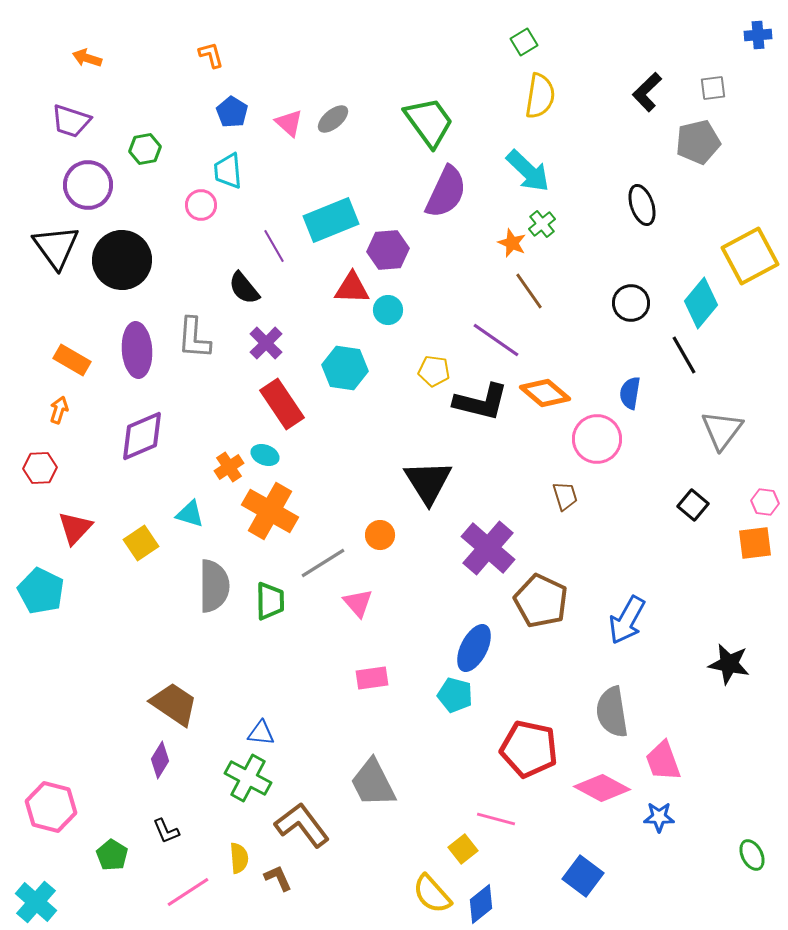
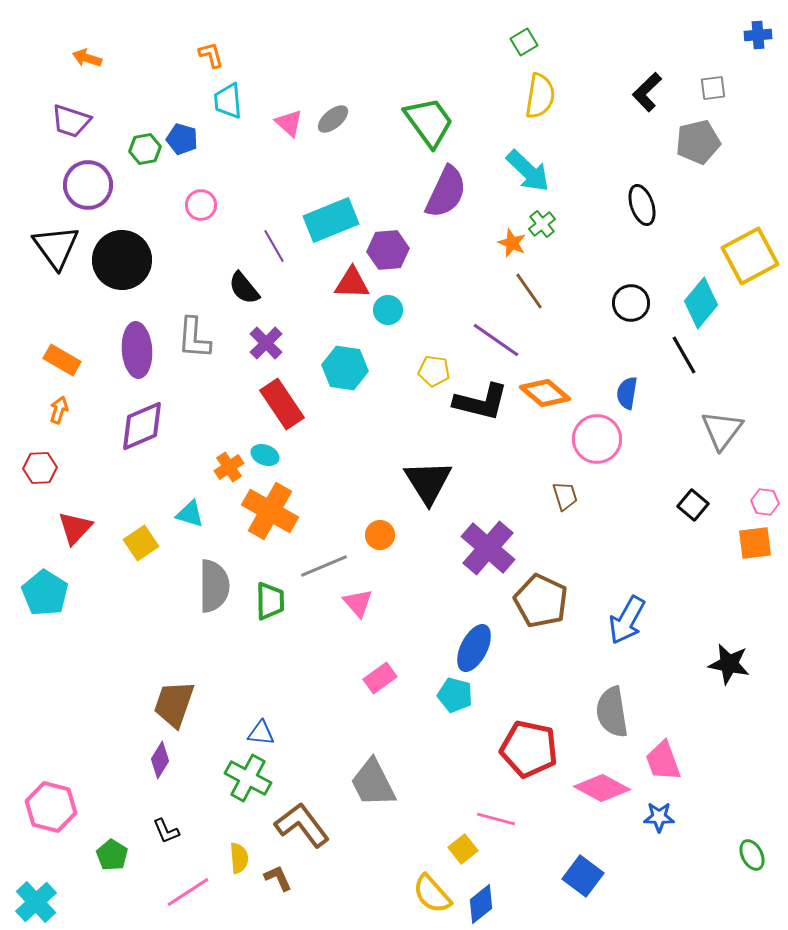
blue pentagon at (232, 112): moved 50 px left, 27 px down; rotated 16 degrees counterclockwise
cyan trapezoid at (228, 171): moved 70 px up
red triangle at (352, 288): moved 5 px up
orange rectangle at (72, 360): moved 10 px left
blue semicircle at (630, 393): moved 3 px left
purple diamond at (142, 436): moved 10 px up
gray line at (323, 563): moved 1 px right, 3 px down; rotated 9 degrees clockwise
cyan pentagon at (41, 591): moved 4 px right, 2 px down; rotated 6 degrees clockwise
pink rectangle at (372, 678): moved 8 px right; rotated 28 degrees counterclockwise
brown trapezoid at (174, 704): rotated 105 degrees counterclockwise
cyan cross at (36, 902): rotated 6 degrees clockwise
